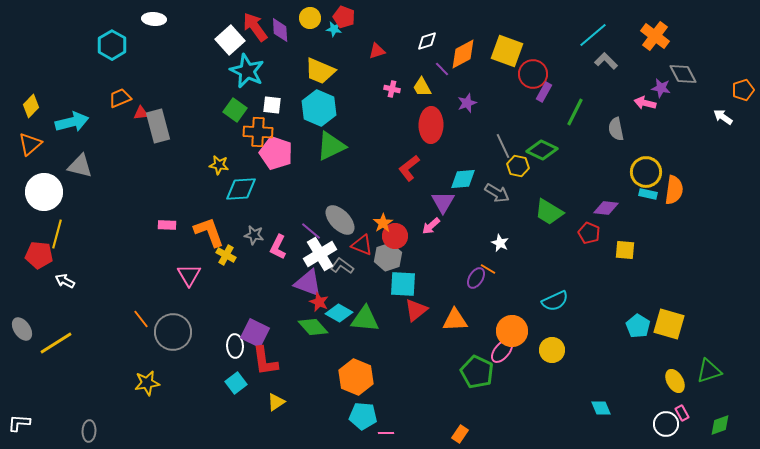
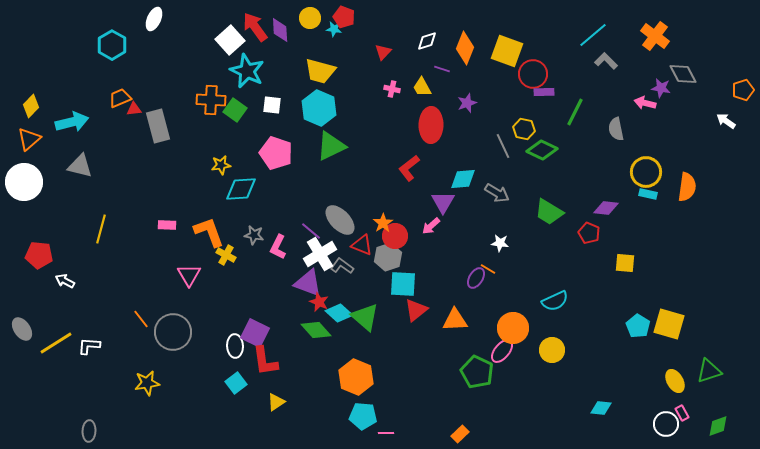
white ellipse at (154, 19): rotated 70 degrees counterclockwise
red triangle at (377, 51): moved 6 px right, 1 px down; rotated 30 degrees counterclockwise
orange diamond at (463, 54): moved 2 px right, 6 px up; rotated 40 degrees counterclockwise
purple line at (442, 69): rotated 28 degrees counterclockwise
yellow trapezoid at (320, 71): rotated 8 degrees counterclockwise
purple rectangle at (544, 92): rotated 60 degrees clockwise
red triangle at (141, 113): moved 7 px left, 4 px up
white arrow at (723, 117): moved 3 px right, 4 px down
orange cross at (258, 132): moved 47 px left, 32 px up
orange triangle at (30, 144): moved 1 px left, 5 px up
yellow star at (219, 165): moved 2 px right; rotated 18 degrees counterclockwise
yellow hexagon at (518, 166): moved 6 px right, 37 px up
orange semicircle at (674, 190): moved 13 px right, 3 px up
white circle at (44, 192): moved 20 px left, 10 px up
yellow line at (57, 234): moved 44 px right, 5 px up
white star at (500, 243): rotated 18 degrees counterclockwise
yellow square at (625, 250): moved 13 px down
cyan diamond at (339, 313): rotated 12 degrees clockwise
green triangle at (365, 319): moved 2 px up; rotated 36 degrees clockwise
green diamond at (313, 327): moved 3 px right, 3 px down
orange circle at (512, 331): moved 1 px right, 3 px up
cyan diamond at (601, 408): rotated 60 degrees counterclockwise
white L-shape at (19, 423): moved 70 px right, 77 px up
green diamond at (720, 425): moved 2 px left, 1 px down
orange rectangle at (460, 434): rotated 12 degrees clockwise
